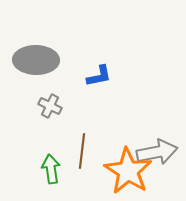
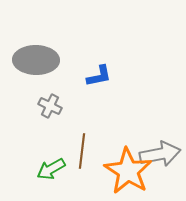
gray arrow: moved 3 px right, 2 px down
green arrow: rotated 112 degrees counterclockwise
